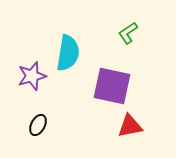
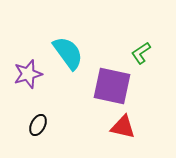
green L-shape: moved 13 px right, 20 px down
cyan semicircle: rotated 45 degrees counterclockwise
purple star: moved 4 px left, 2 px up
red triangle: moved 7 px left, 1 px down; rotated 24 degrees clockwise
